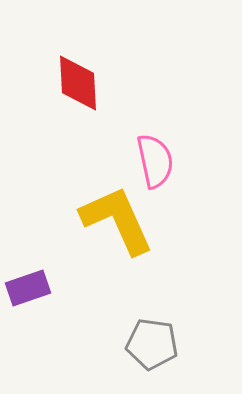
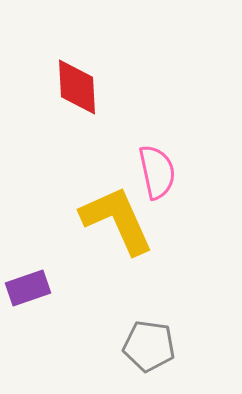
red diamond: moved 1 px left, 4 px down
pink semicircle: moved 2 px right, 11 px down
gray pentagon: moved 3 px left, 2 px down
